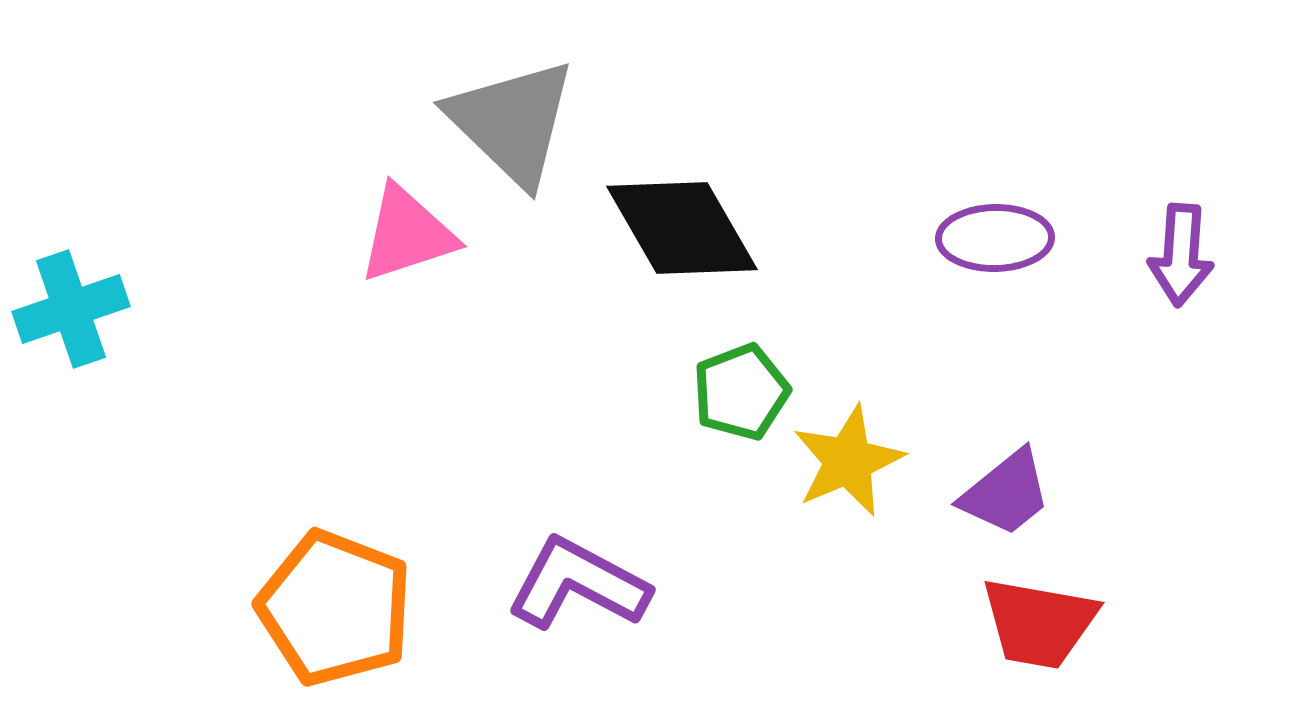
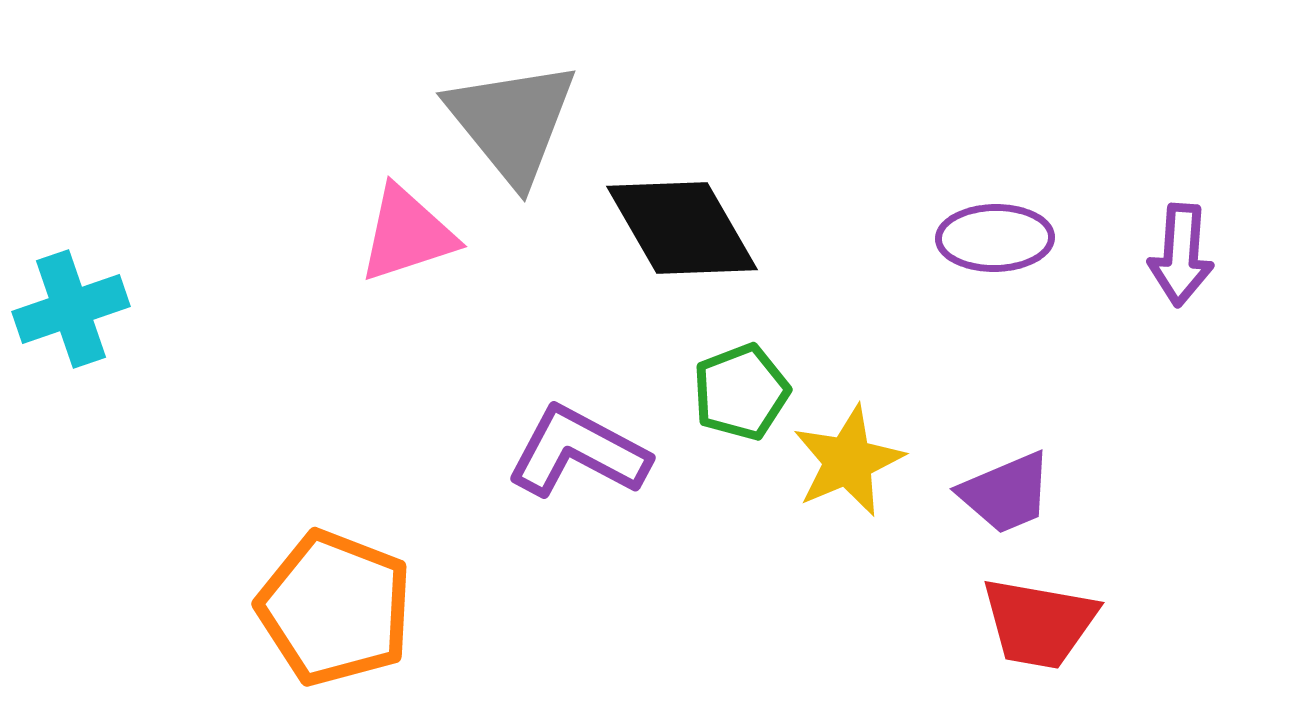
gray triangle: rotated 7 degrees clockwise
purple trapezoid: rotated 16 degrees clockwise
purple L-shape: moved 132 px up
